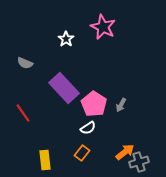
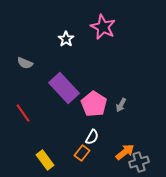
white semicircle: moved 4 px right, 9 px down; rotated 28 degrees counterclockwise
yellow rectangle: rotated 30 degrees counterclockwise
